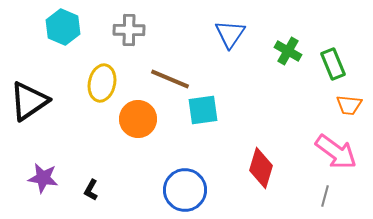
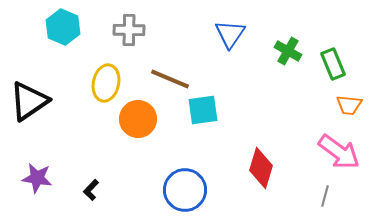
yellow ellipse: moved 4 px right
pink arrow: moved 3 px right
purple star: moved 6 px left
black L-shape: rotated 15 degrees clockwise
